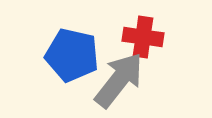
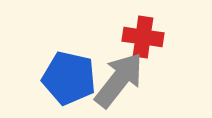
blue pentagon: moved 3 px left, 23 px down
